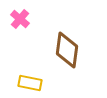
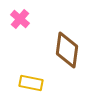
yellow rectangle: moved 1 px right
